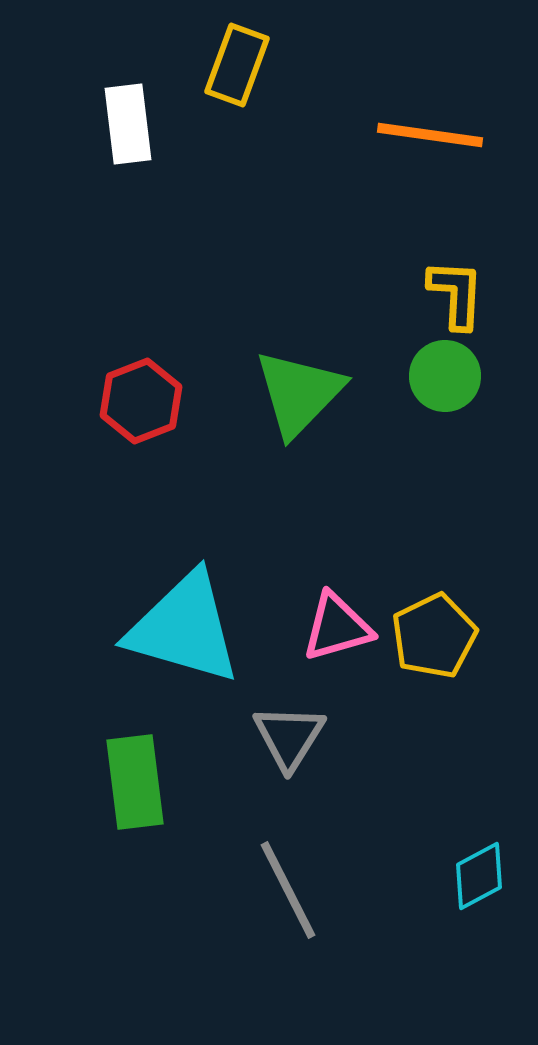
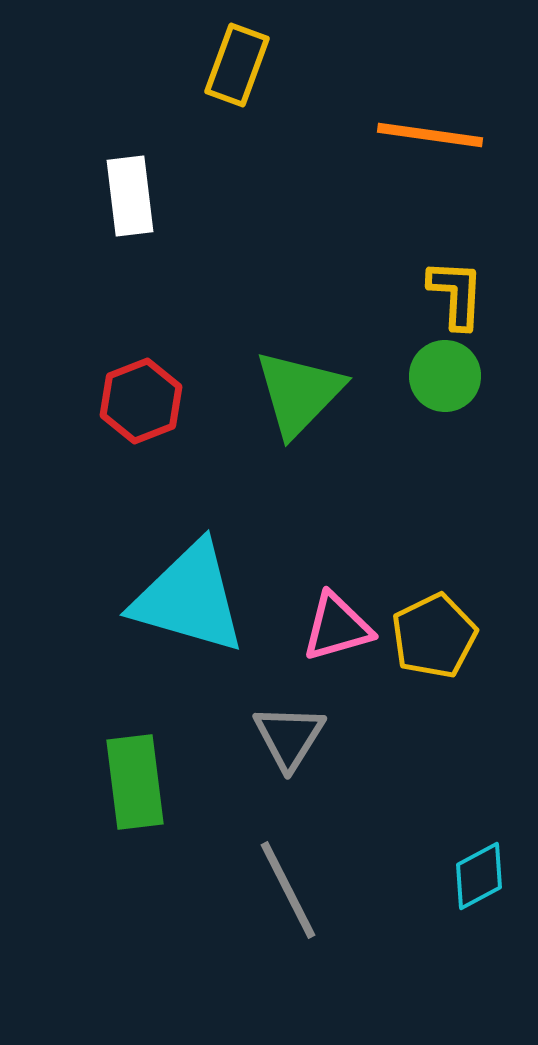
white rectangle: moved 2 px right, 72 px down
cyan triangle: moved 5 px right, 30 px up
